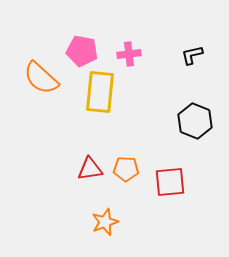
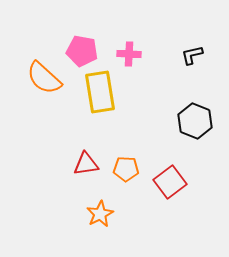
pink cross: rotated 10 degrees clockwise
orange semicircle: moved 3 px right
yellow rectangle: rotated 15 degrees counterclockwise
red triangle: moved 4 px left, 5 px up
red square: rotated 32 degrees counterclockwise
orange star: moved 5 px left, 8 px up; rotated 8 degrees counterclockwise
